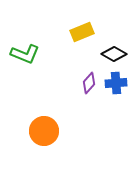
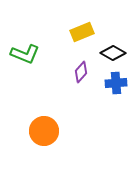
black diamond: moved 1 px left, 1 px up
purple diamond: moved 8 px left, 11 px up
